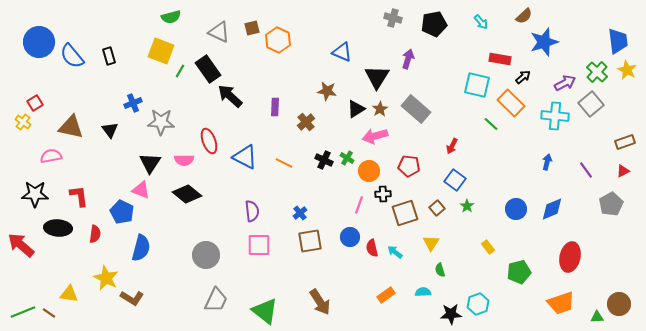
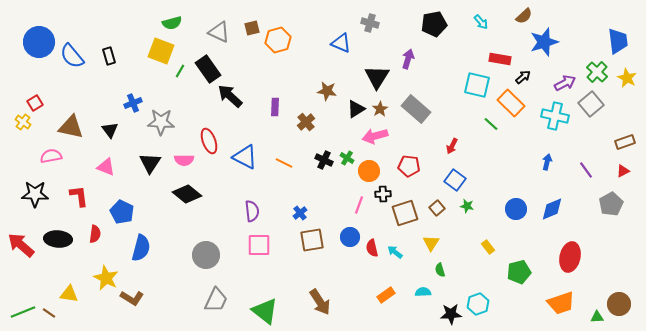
green semicircle at (171, 17): moved 1 px right, 6 px down
gray cross at (393, 18): moved 23 px left, 5 px down
orange hexagon at (278, 40): rotated 20 degrees clockwise
blue triangle at (342, 52): moved 1 px left, 9 px up
yellow star at (627, 70): moved 8 px down
cyan cross at (555, 116): rotated 8 degrees clockwise
pink triangle at (141, 190): moved 35 px left, 23 px up
green star at (467, 206): rotated 24 degrees counterclockwise
black ellipse at (58, 228): moved 11 px down
brown square at (310, 241): moved 2 px right, 1 px up
